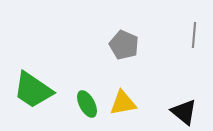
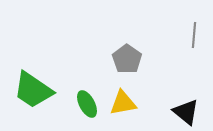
gray pentagon: moved 3 px right, 14 px down; rotated 12 degrees clockwise
black triangle: moved 2 px right
